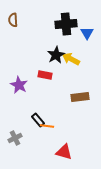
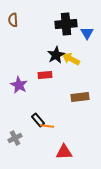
red rectangle: rotated 16 degrees counterclockwise
red triangle: rotated 18 degrees counterclockwise
